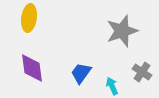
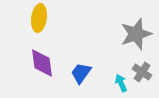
yellow ellipse: moved 10 px right
gray star: moved 14 px right, 3 px down
purple diamond: moved 10 px right, 5 px up
cyan arrow: moved 9 px right, 3 px up
